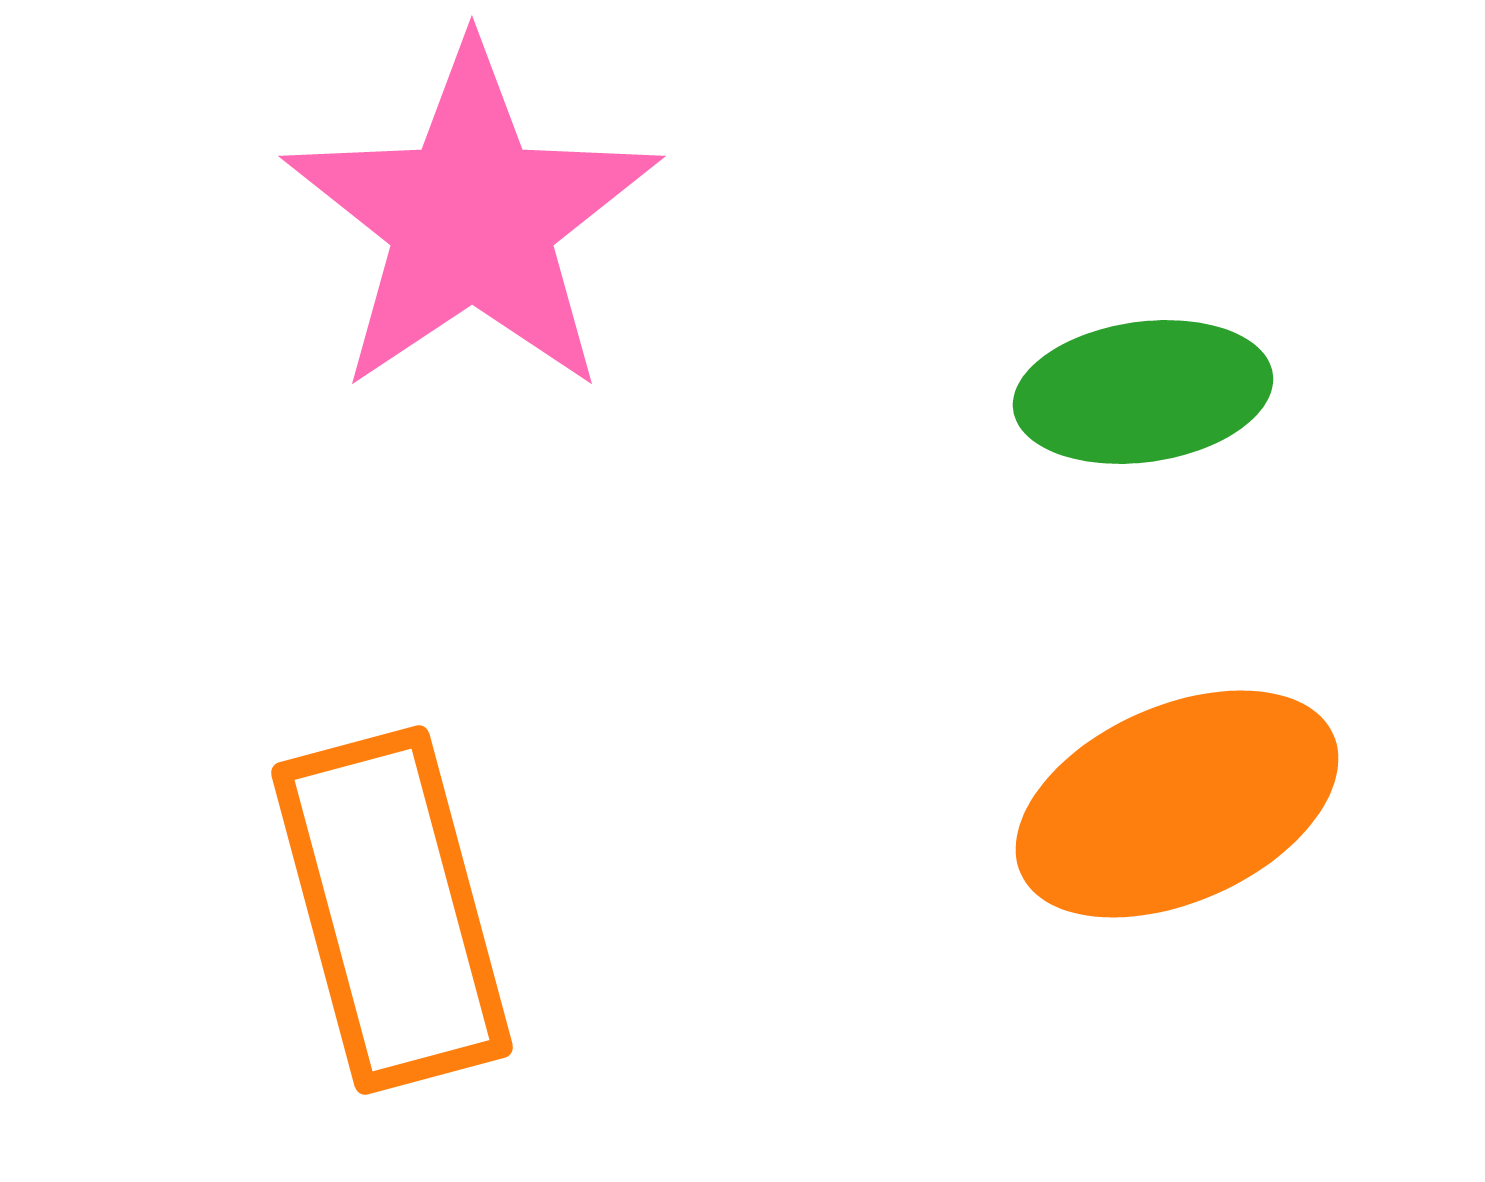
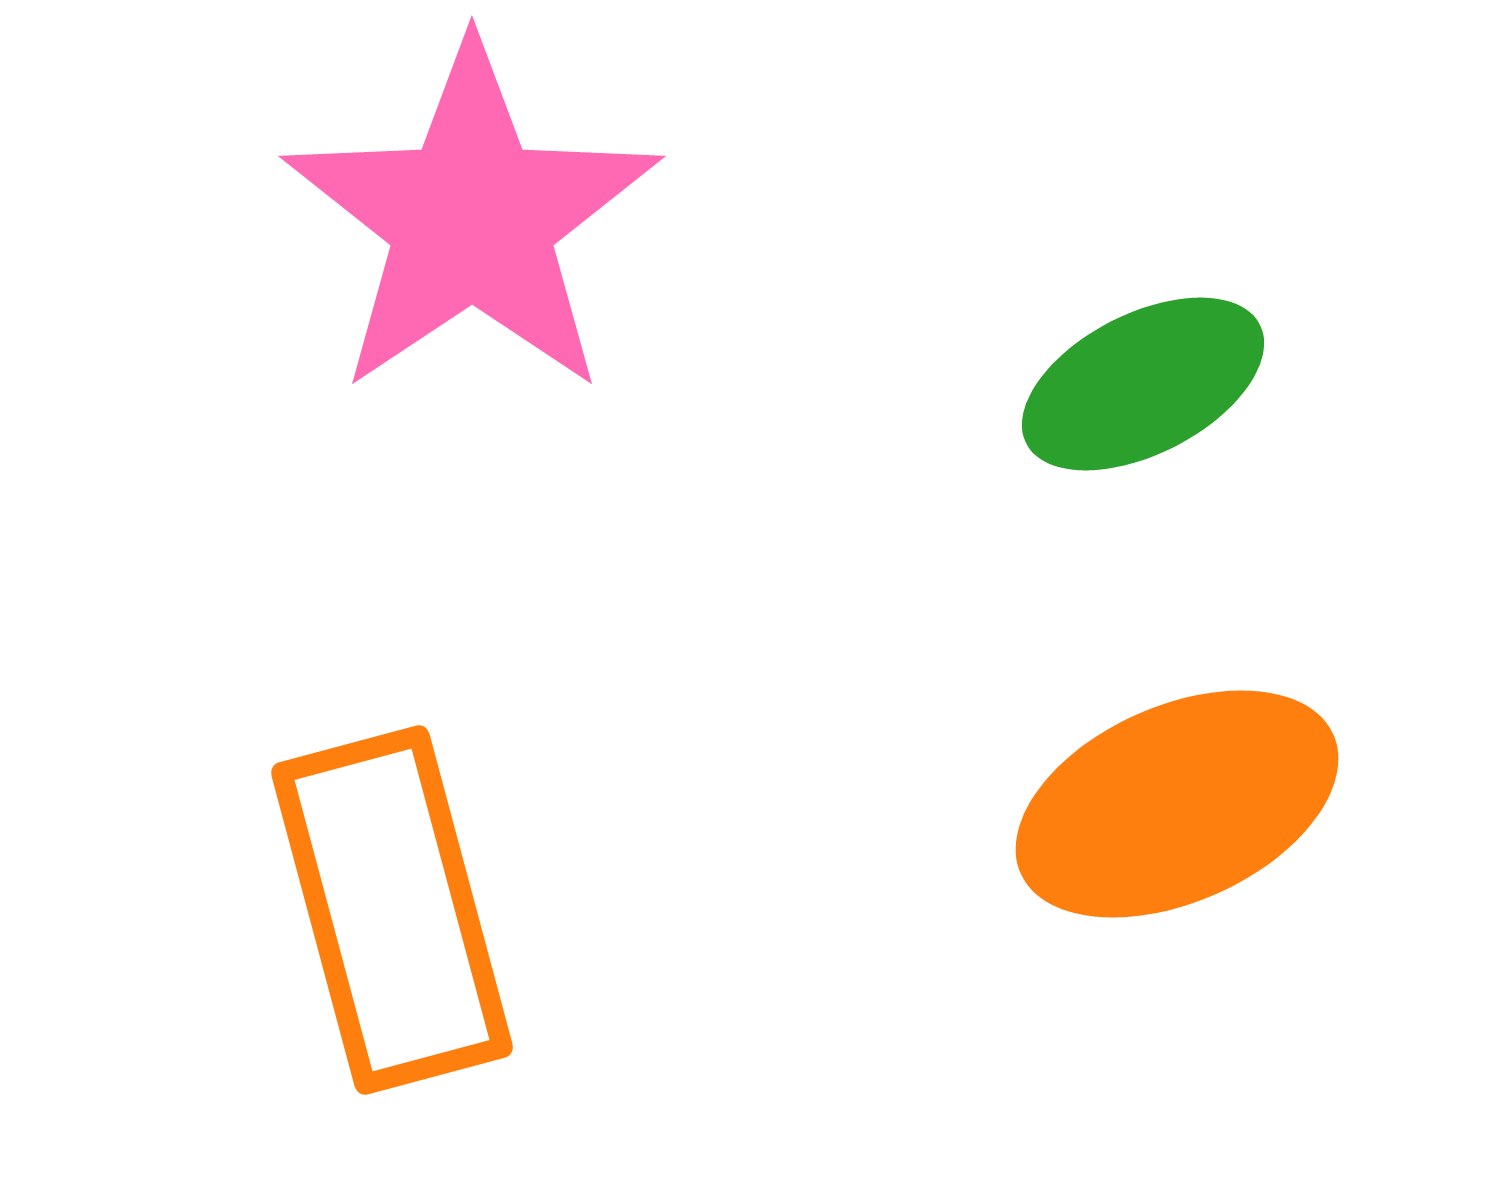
green ellipse: moved 8 px up; rotated 19 degrees counterclockwise
